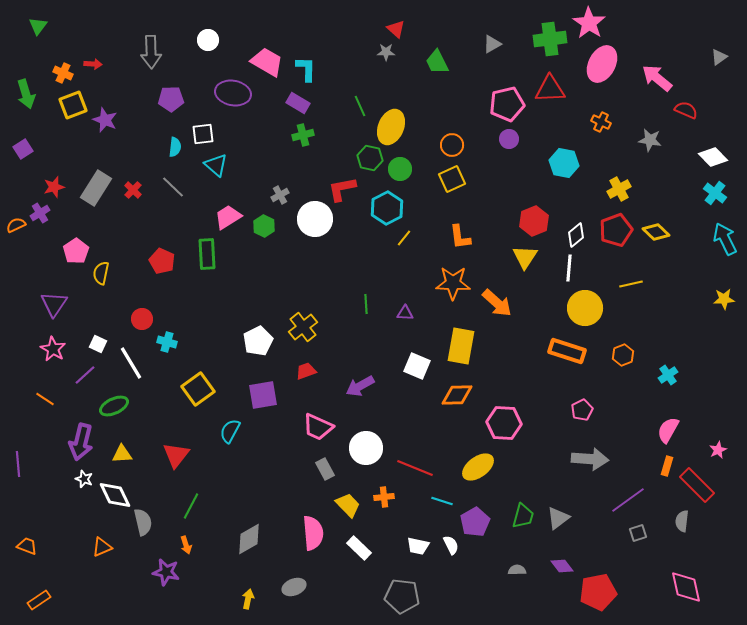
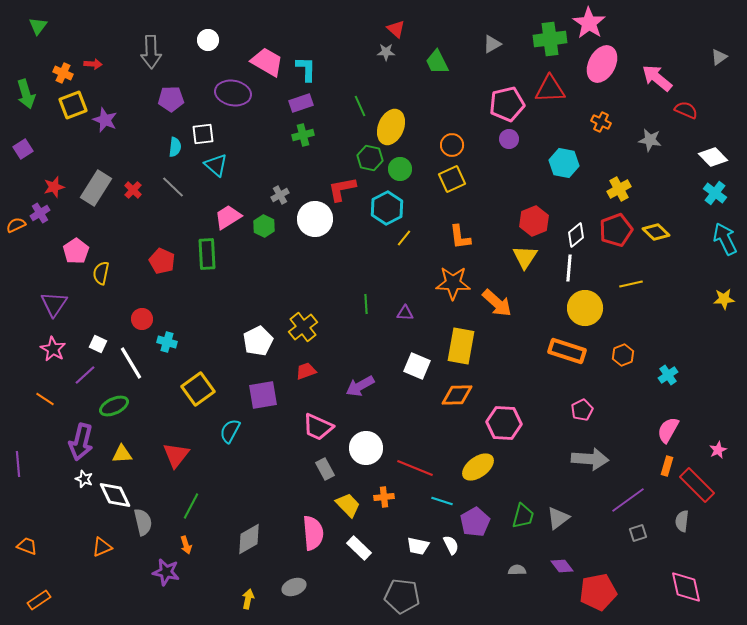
purple rectangle at (298, 103): moved 3 px right; rotated 50 degrees counterclockwise
